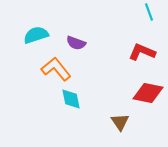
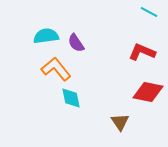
cyan line: rotated 42 degrees counterclockwise
cyan semicircle: moved 10 px right, 1 px down; rotated 10 degrees clockwise
purple semicircle: rotated 36 degrees clockwise
red diamond: moved 1 px up
cyan diamond: moved 1 px up
